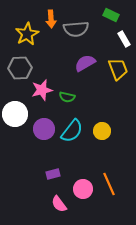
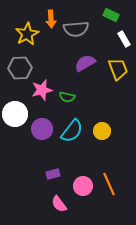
purple circle: moved 2 px left
pink circle: moved 3 px up
